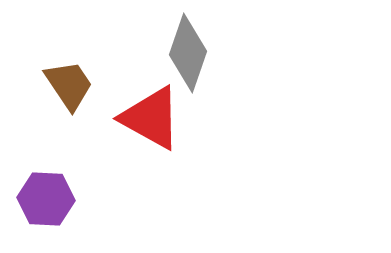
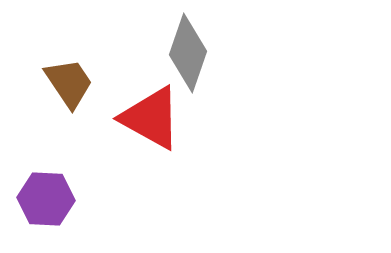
brown trapezoid: moved 2 px up
